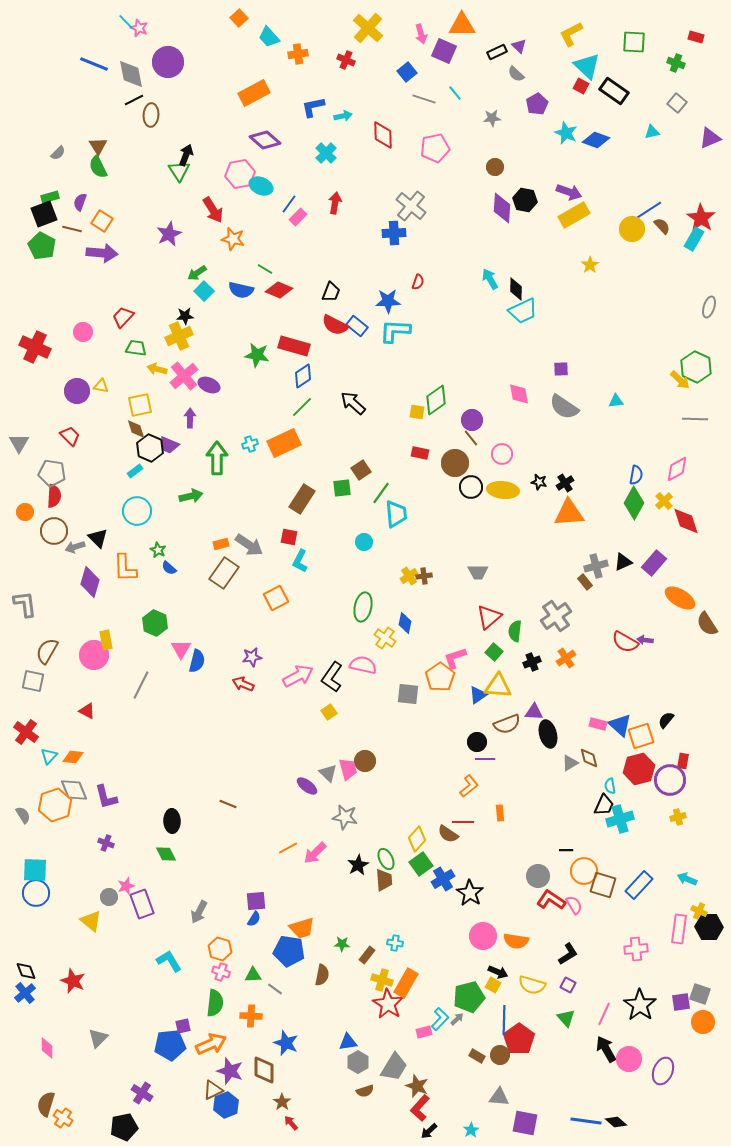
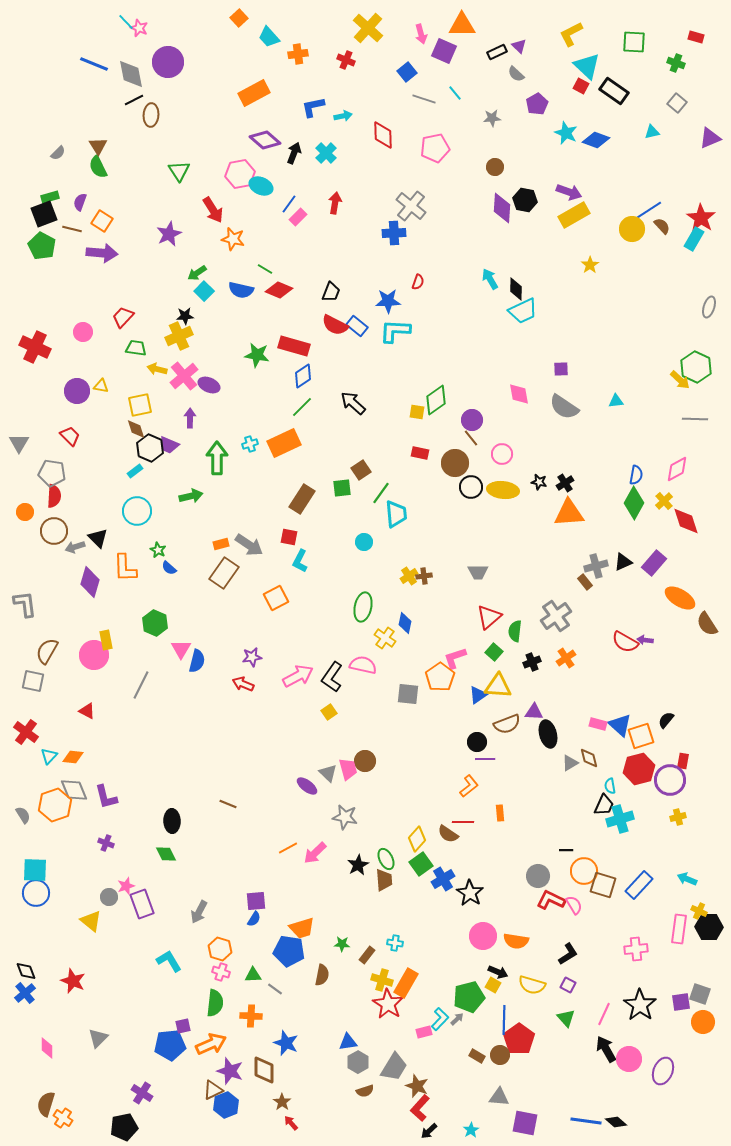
black arrow at (186, 155): moved 108 px right, 2 px up
red L-shape at (551, 900): rotated 8 degrees counterclockwise
